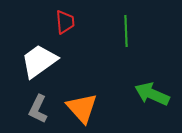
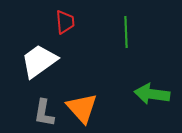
green line: moved 1 px down
green arrow: rotated 16 degrees counterclockwise
gray L-shape: moved 6 px right, 4 px down; rotated 16 degrees counterclockwise
